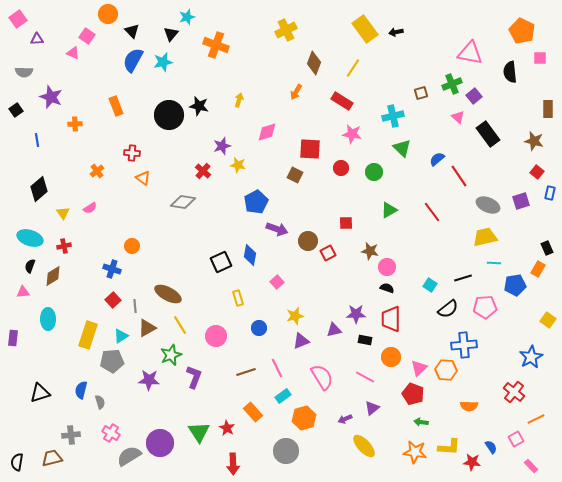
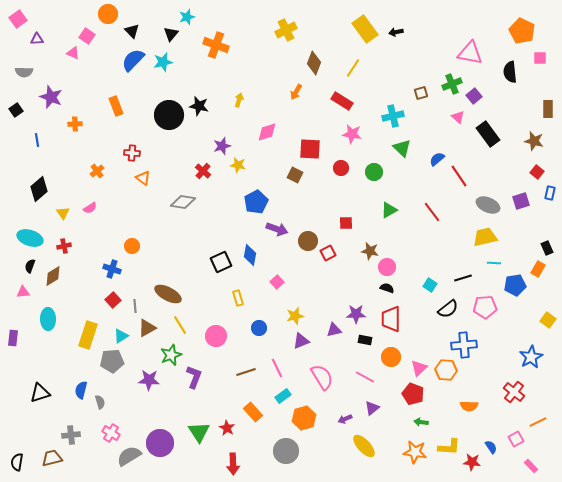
blue semicircle at (133, 60): rotated 15 degrees clockwise
orange line at (536, 419): moved 2 px right, 3 px down
